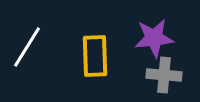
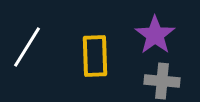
purple star: moved 1 px right, 3 px up; rotated 30 degrees counterclockwise
gray cross: moved 2 px left, 6 px down
